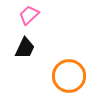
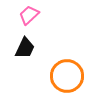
orange circle: moved 2 px left
